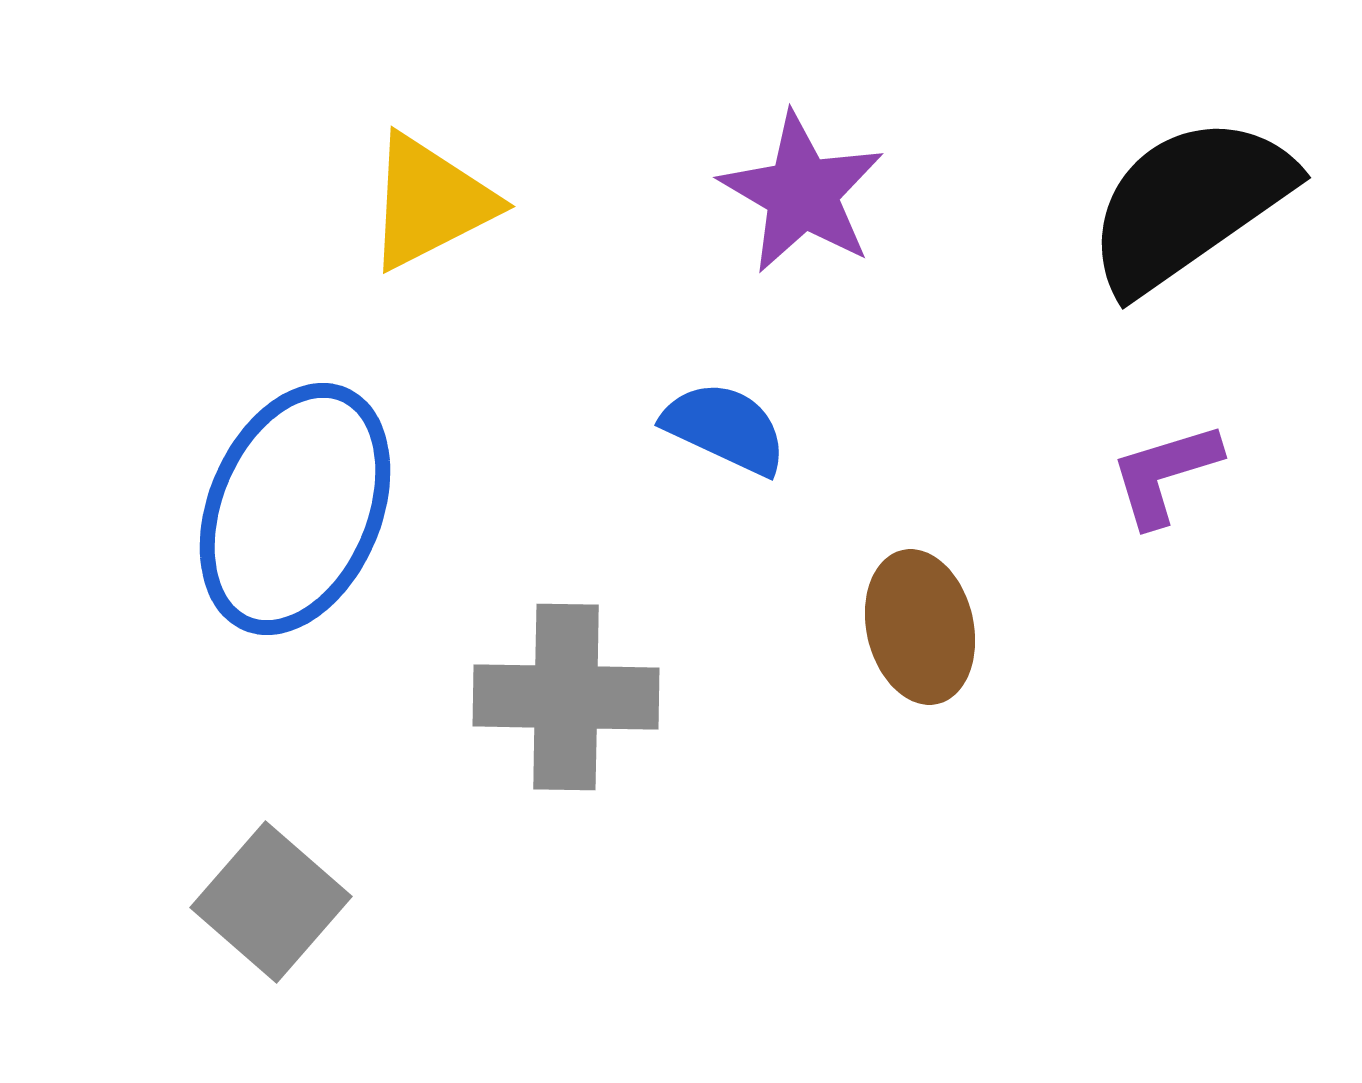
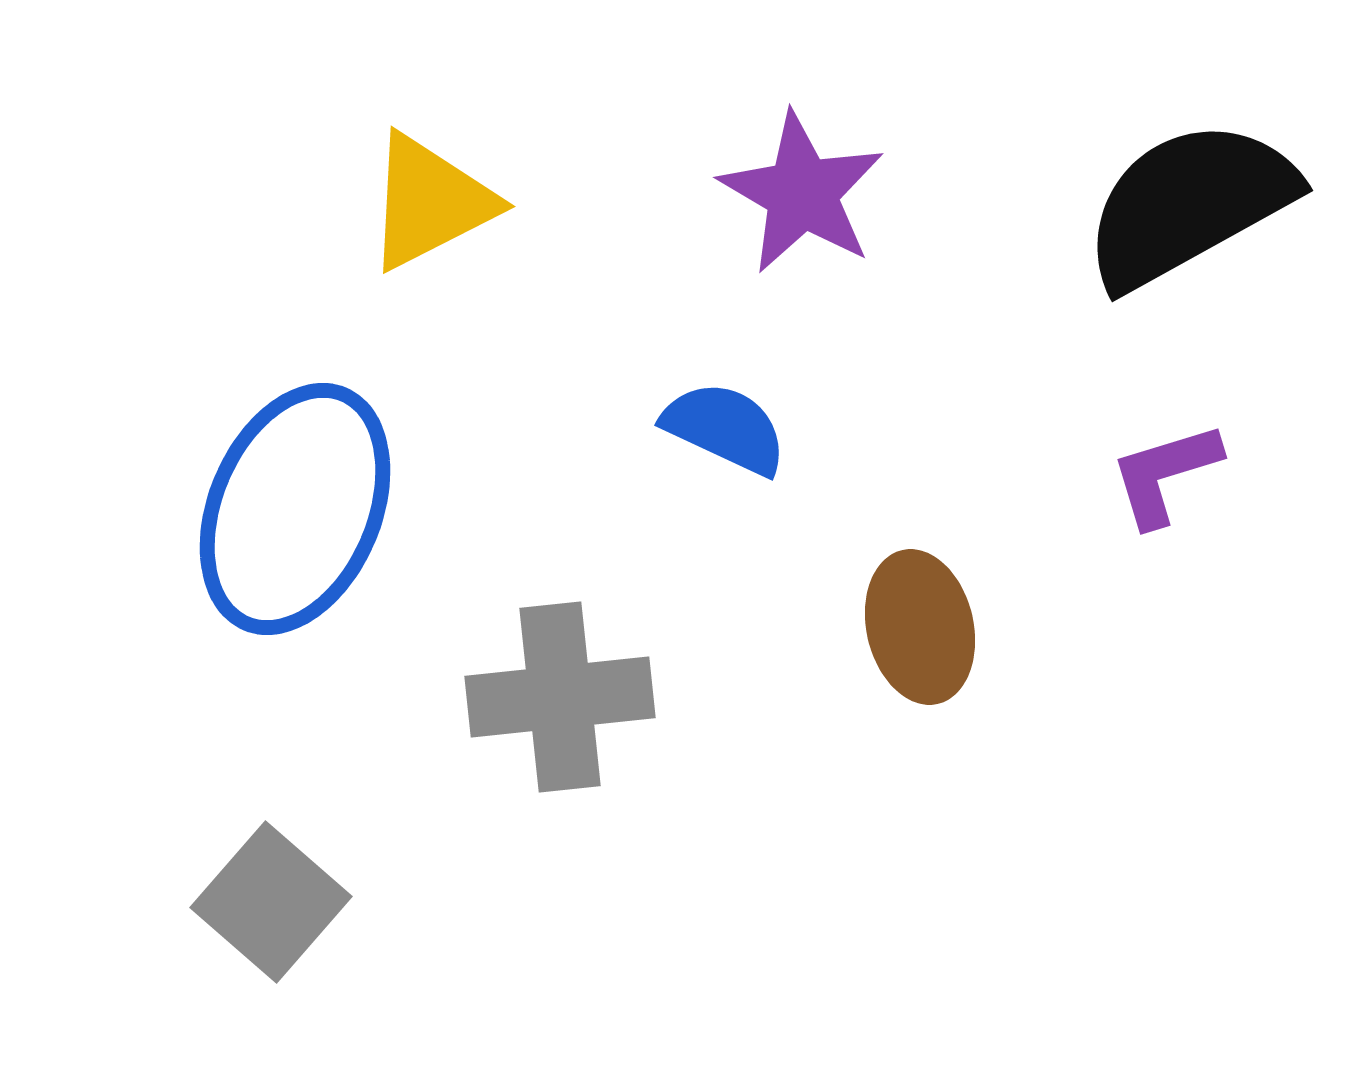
black semicircle: rotated 6 degrees clockwise
gray cross: moved 6 px left; rotated 7 degrees counterclockwise
